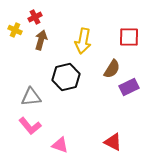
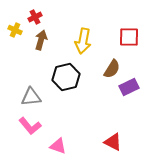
pink triangle: moved 2 px left, 1 px down
